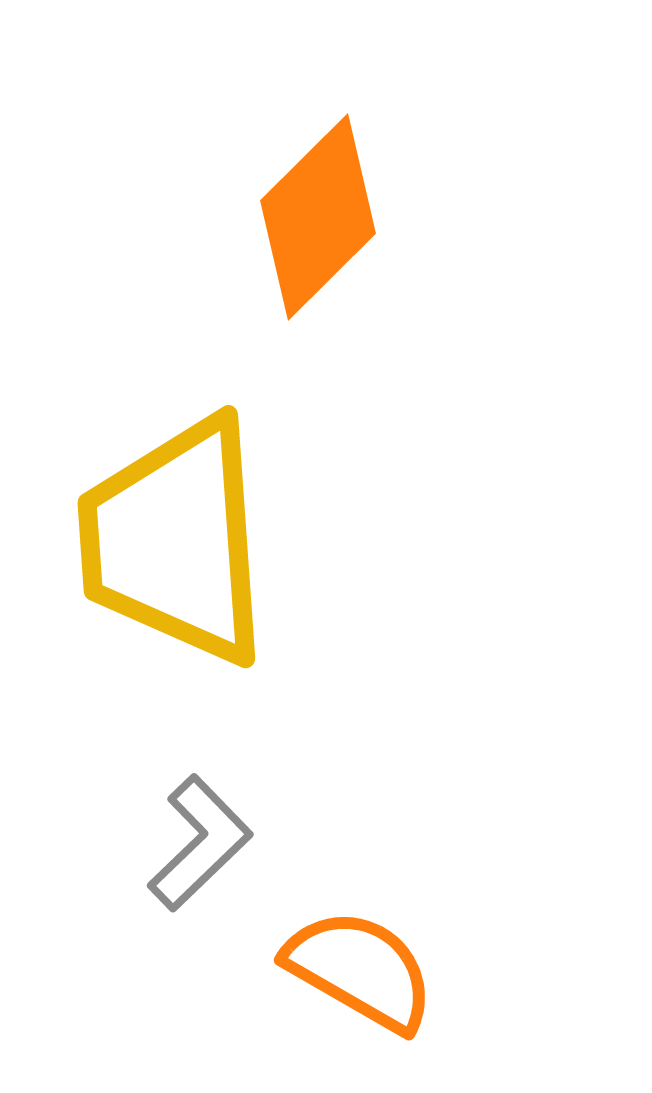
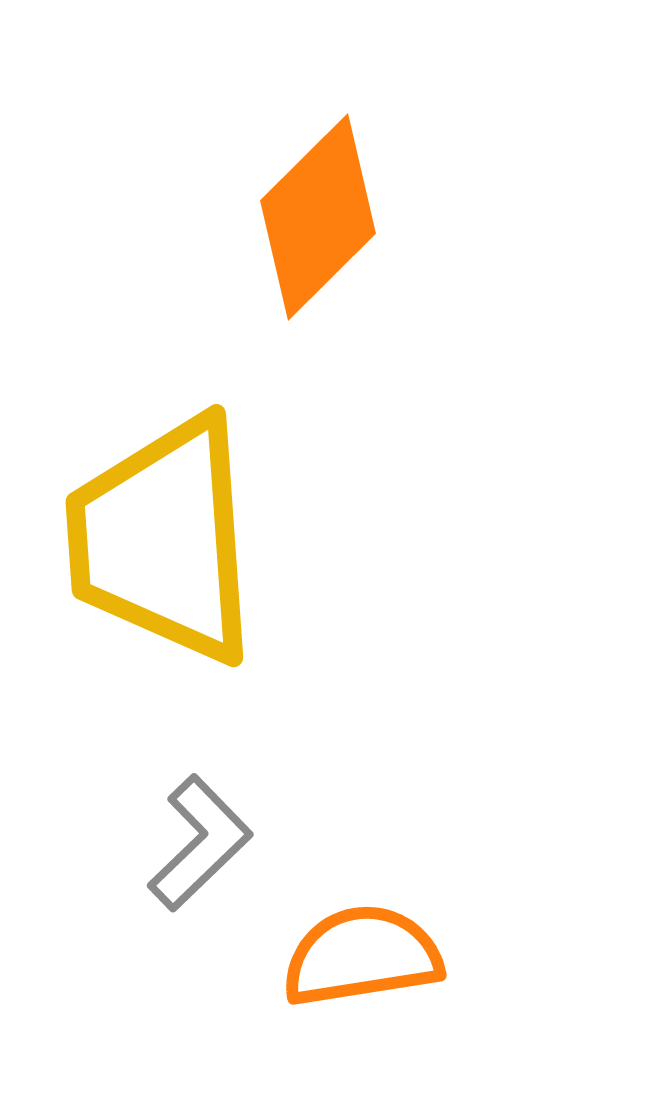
yellow trapezoid: moved 12 px left, 1 px up
orange semicircle: moved 2 px right, 14 px up; rotated 39 degrees counterclockwise
